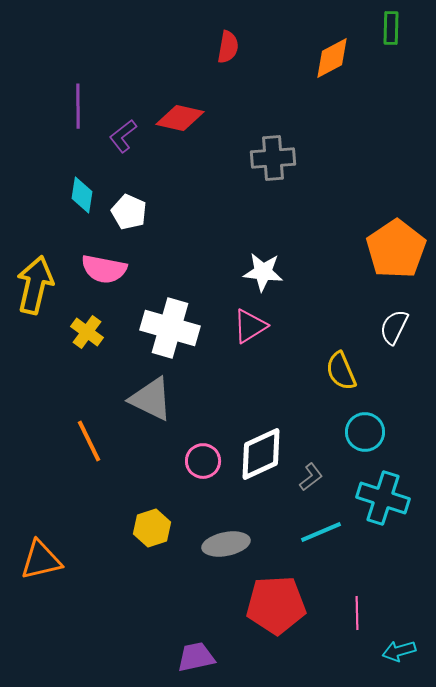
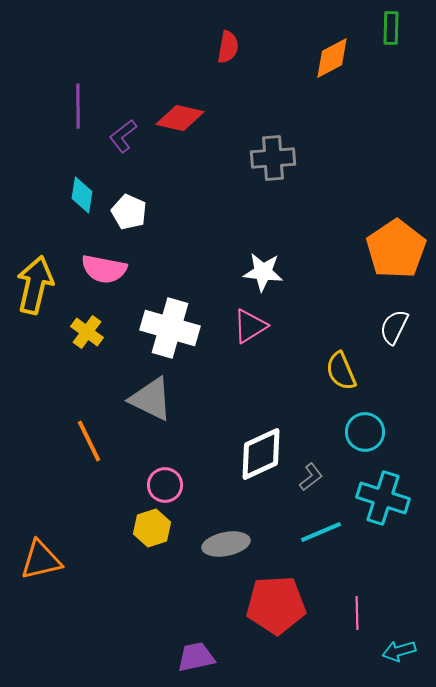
pink circle: moved 38 px left, 24 px down
